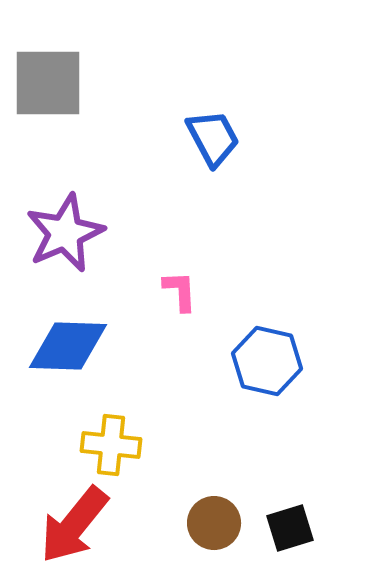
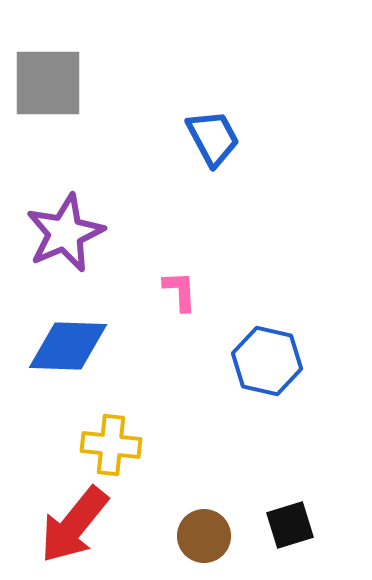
brown circle: moved 10 px left, 13 px down
black square: moved 3 px up
